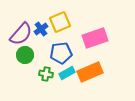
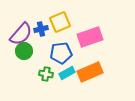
blue cross: rotated 24 degrees clockwise
pink rectangle: moved 5 px left, 1 px up
green circle: moved 1 px left, 4 px up
